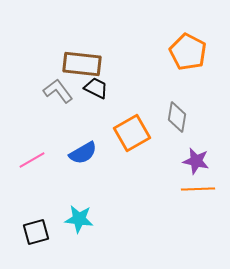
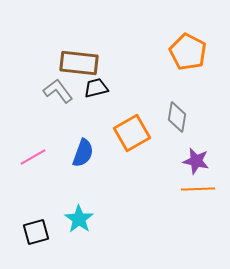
brown rectangle: moved 3 px left, 1 px up
black trapezoid: rotated 40 degrees counterclockwise
blue semicircle: rotated 40 degrees counterclockwise
pink line: moved 1 px right, 3 px up
cyan star: rotated 28 degrees clockwise
